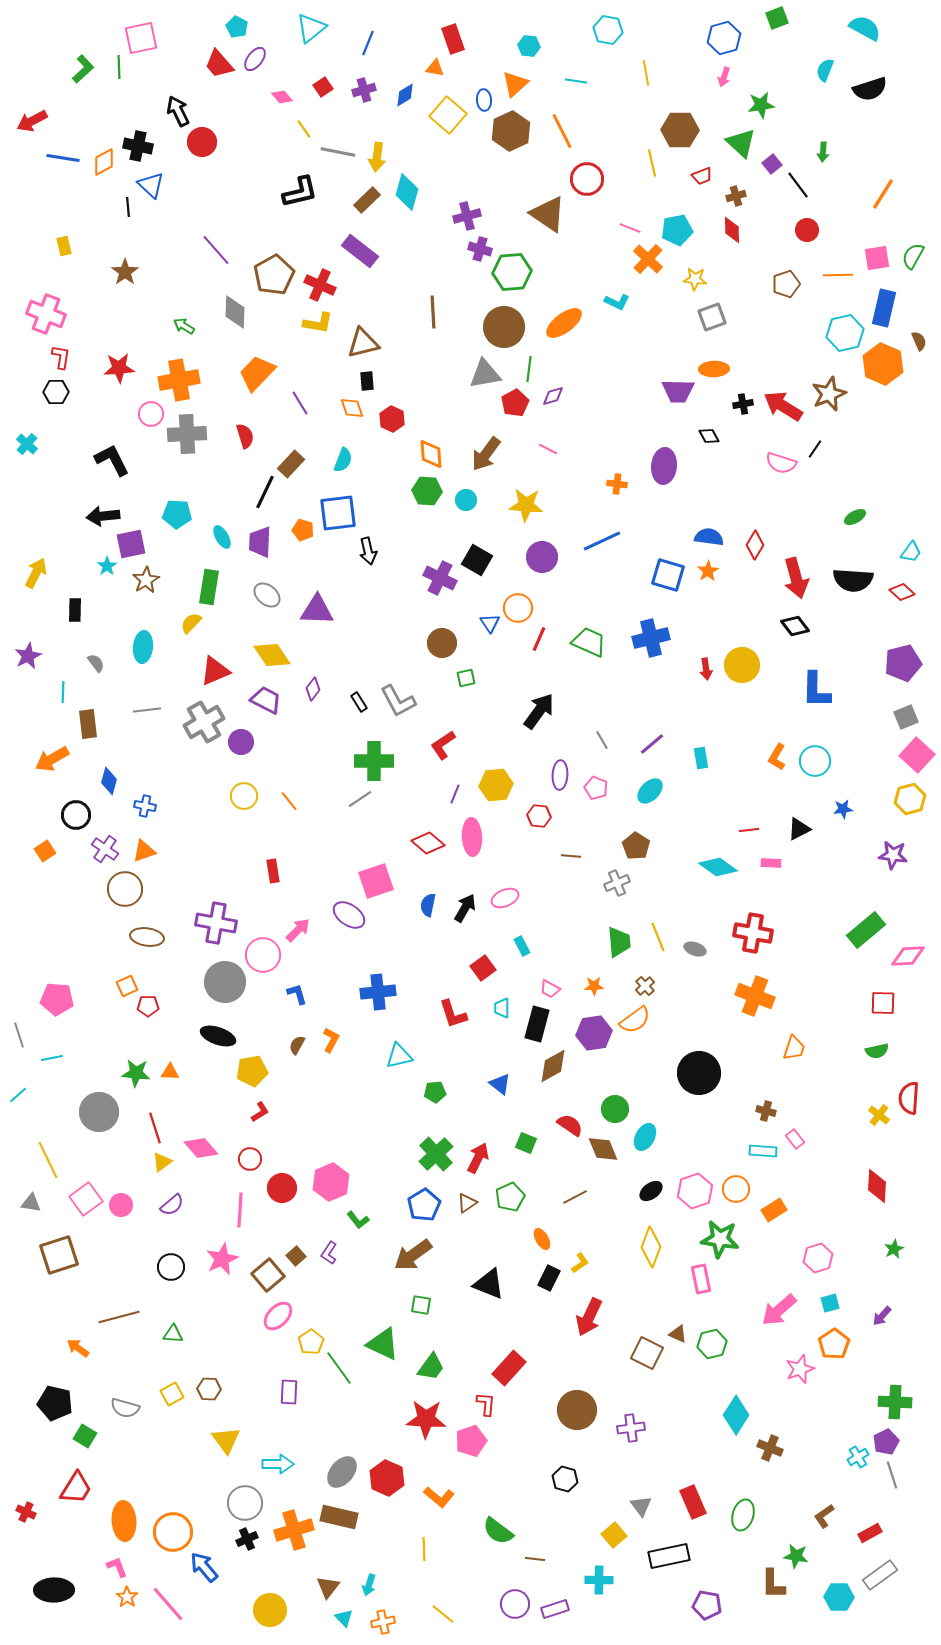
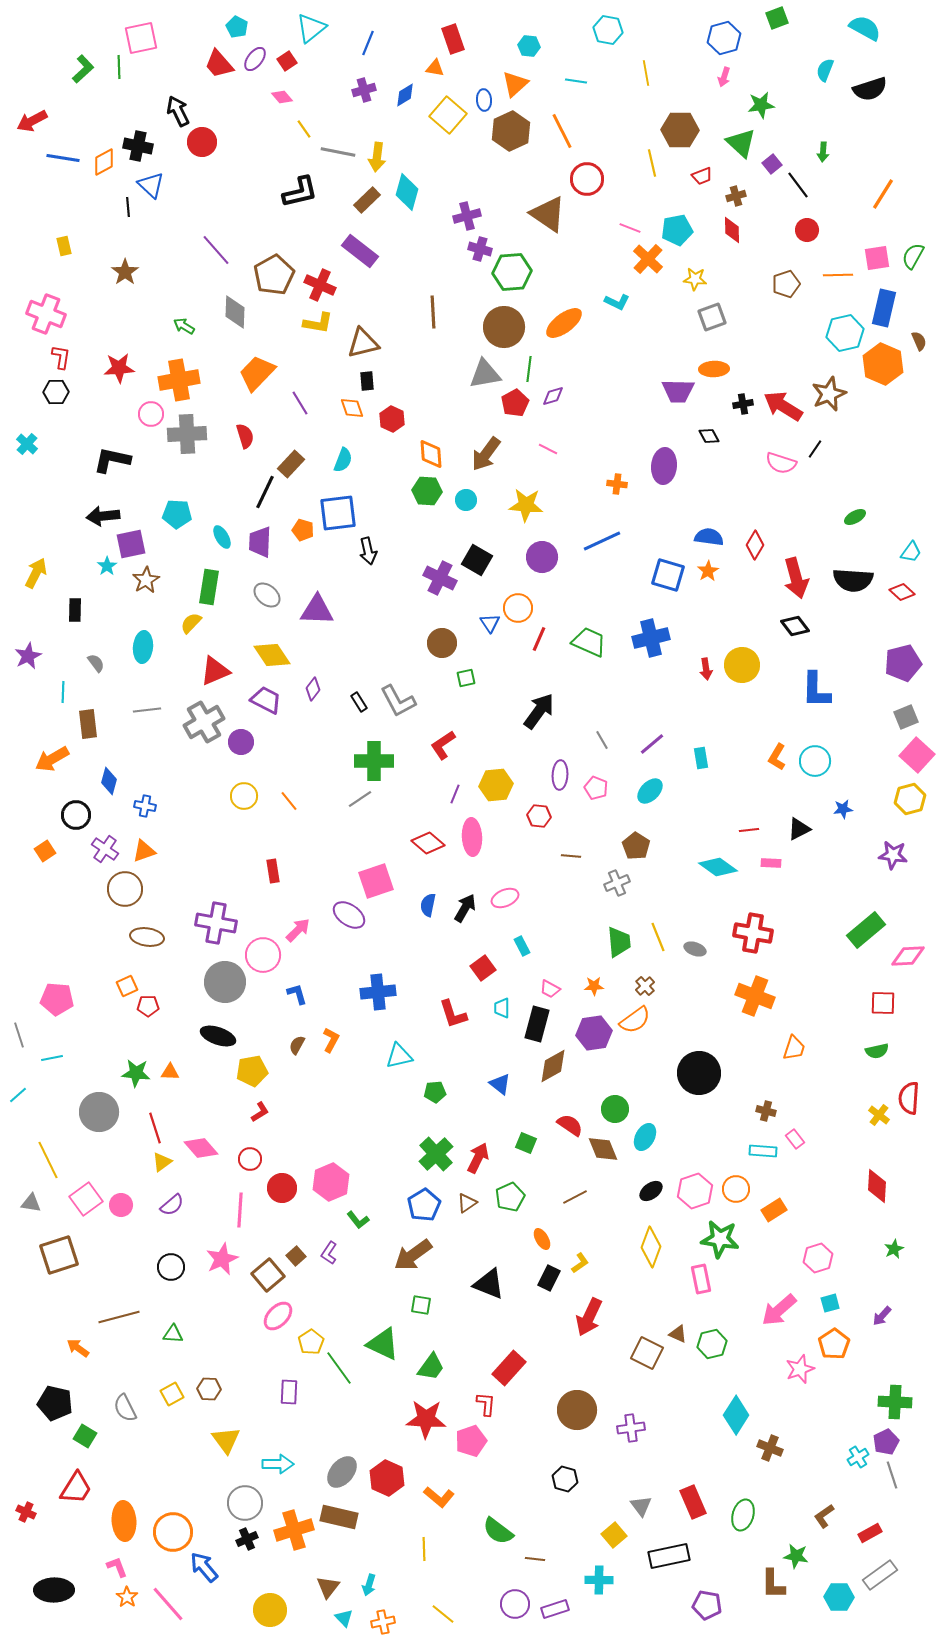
red square at (323, 87): moved 36 px left, 26 px up
black L-shape at (112, 460): rotated 51 degrees counterclockwise
gray semicircle at (125, 1408): rotated 48 degrees clockwise
